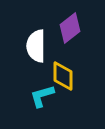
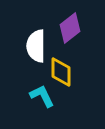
yellow diamond: moved 2 px left, 4 px up
cyan L-shape: rotated 80 degrees clockwise
